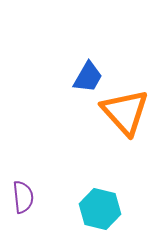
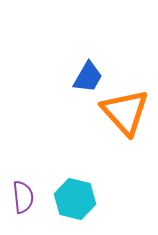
cyan hexagon: moved 25 px left, 10 px up
